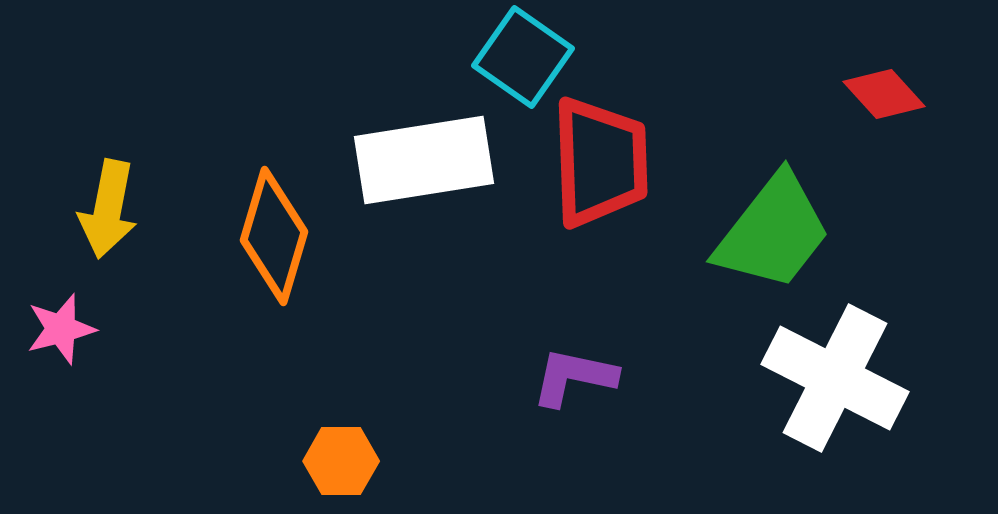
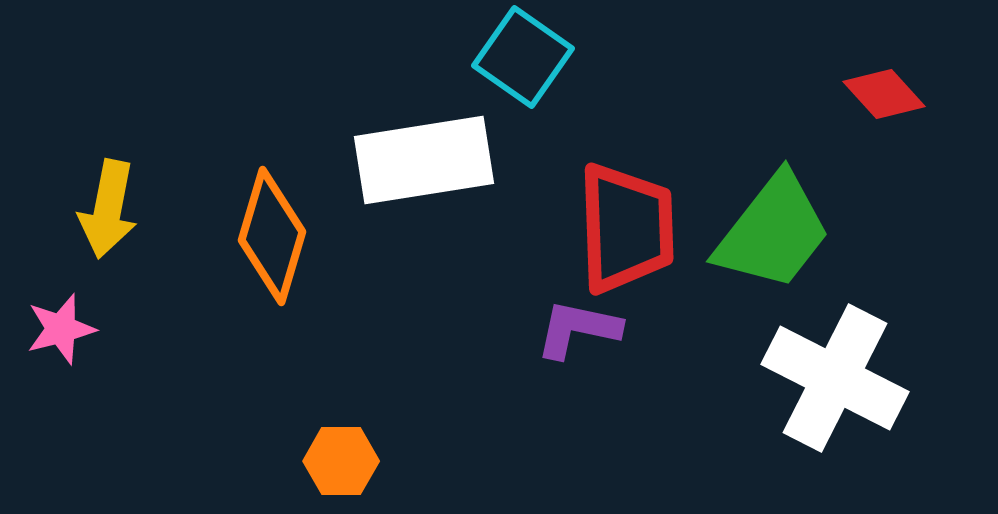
red trapezoid: moved 26 px right, 66 px down
orange diamond: moved 2 px left
purple L-shape: moved 4 px right, 48 px up
